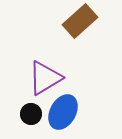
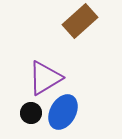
black circle: moved 1 px up
